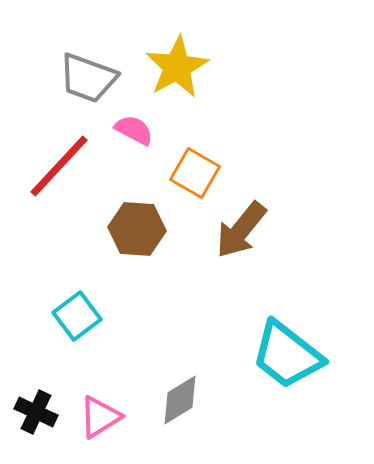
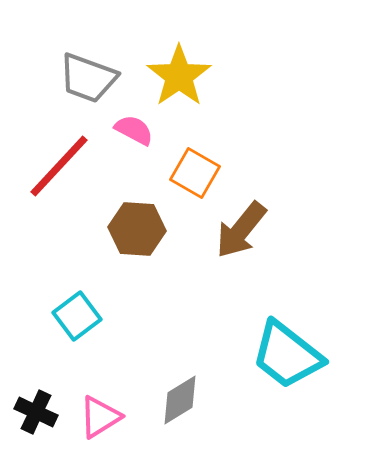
yellow star: moved 2 px right, 9 px down; rotated 6 degrees counterclockwise
